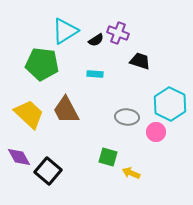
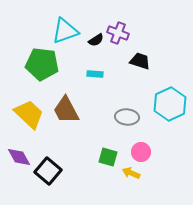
cyan triangle: rotated 12 degrees clockwise
cyan hexagon: rotated 8 degrees clockwise
pink circle: moved 15 px left, 20 px down
